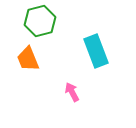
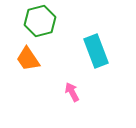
orange trapezoid: rotated 12 degrees counterclockwise
